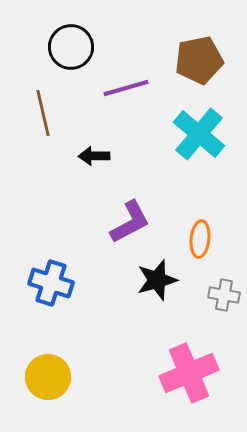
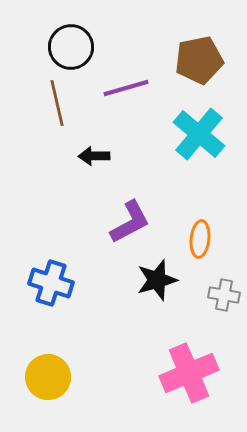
brown line: moved 14 px right, 10 px up
